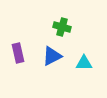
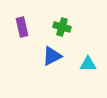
purple rectangle: moved 4 px right, 26 px up
cyan triangle: moved 4 px right, 1 px down
